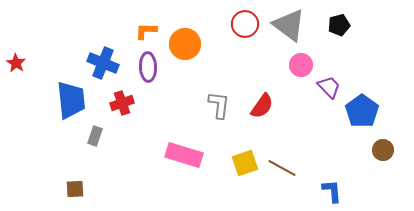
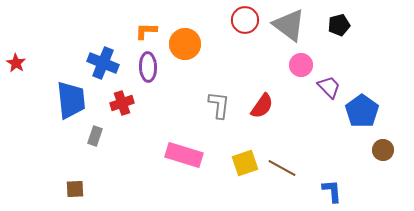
red circle: moved 4 px up
